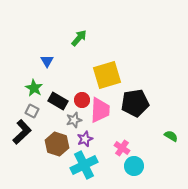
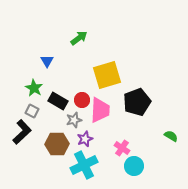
green arrow: rotated 12 degrees clockwise
black pentagon: moved 2 px right, 1 px up; rotated 12 degrees counterclockwise
brown hexagon: rotated 20 degrees counterclockwise
